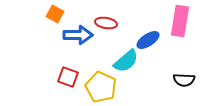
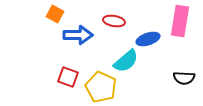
red ellipse: moved 8 px right, 2 px up
blue ellipse: moved 1 px up; rotated 15 degrees clockwise
black semicircle: moved 2 px up
